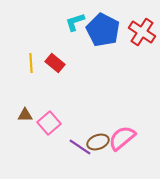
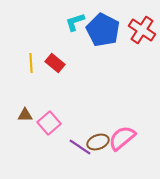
red cross: moved 2 px up
